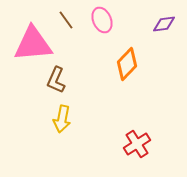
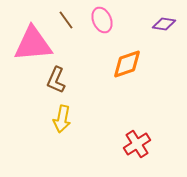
purple diamond: rotated 15 degrees clockwise
orange diamond: rotated 28 degrees clockwise
